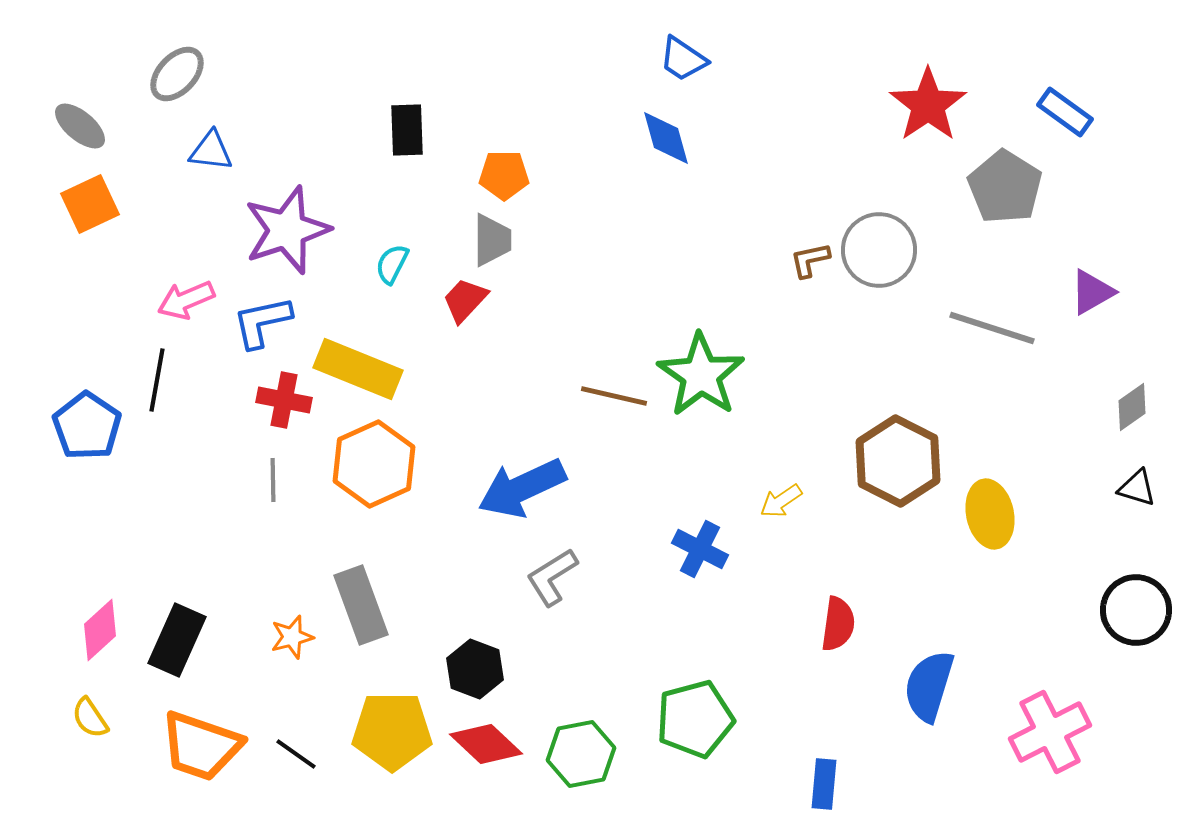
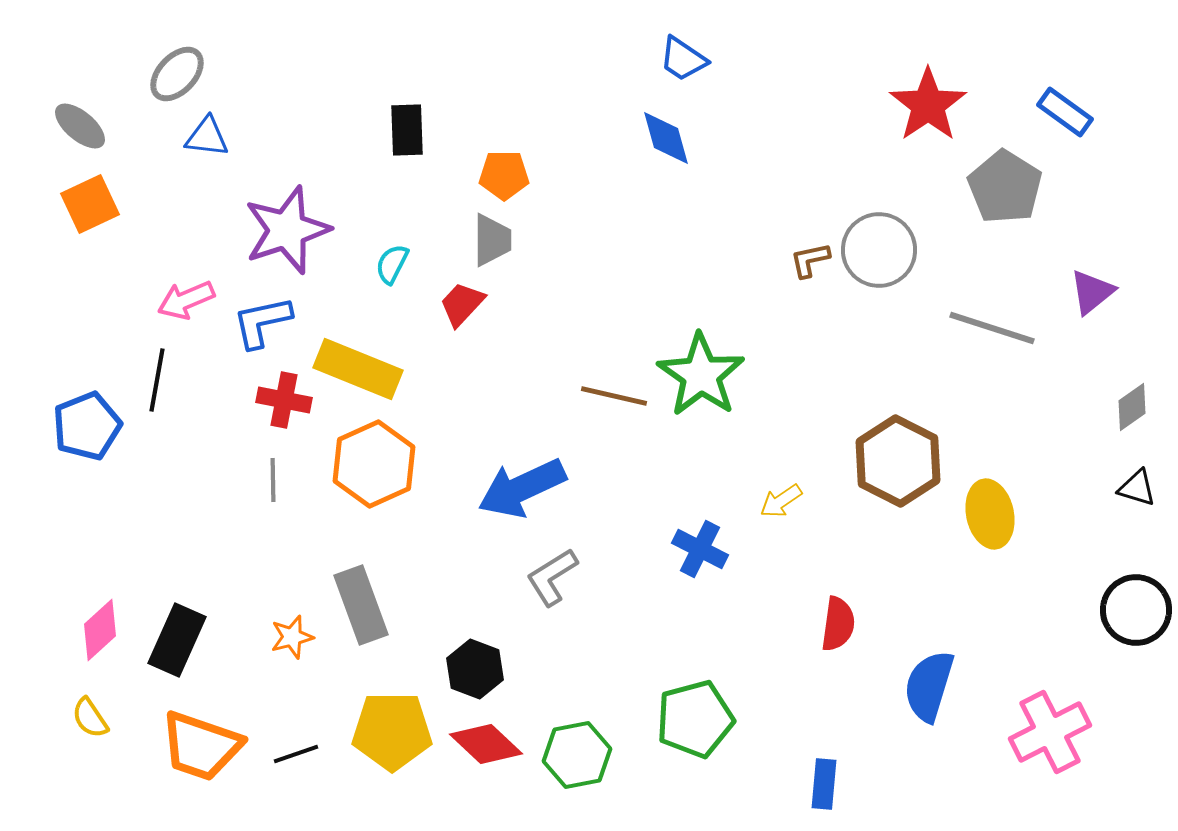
blue triangle at (211, 151): moved 4 px left, 14 px up
purple triangle at (1092, 292): rotated 9 degrees counterclockwise
red trapezoid at (465, 300): moved 3 px left, 4 px down
blue pentagon at (87, 426): rotated 16 degrees clockwise
black line at (296, 754): rotated 54 degrees counterclockwise
green hexagon at (581, 754): moved 4 px left, 1 px down
